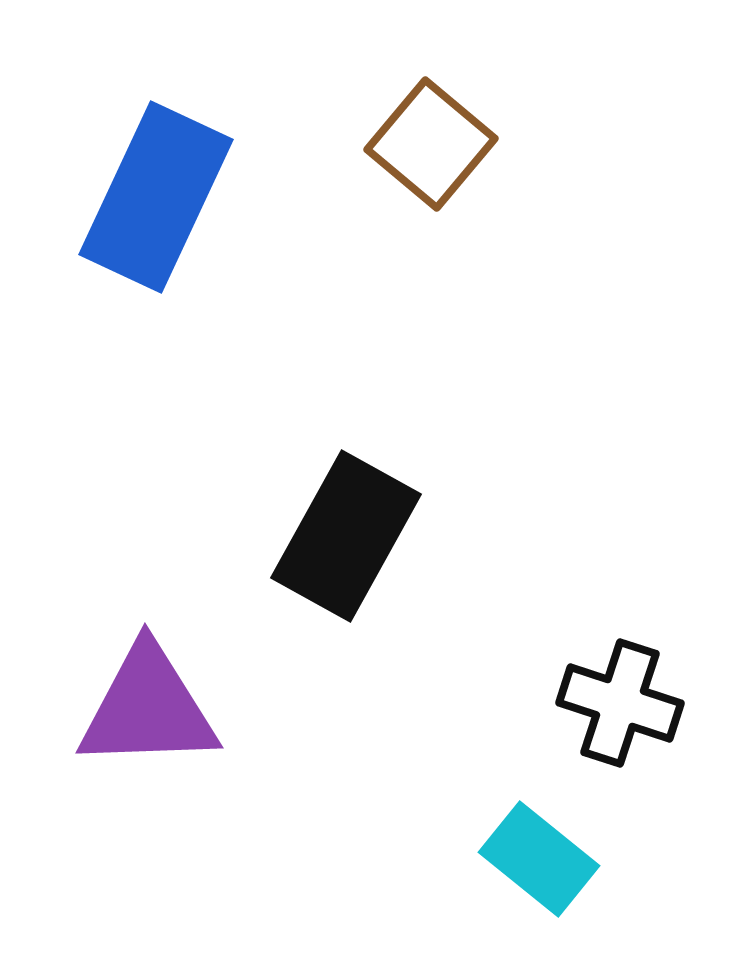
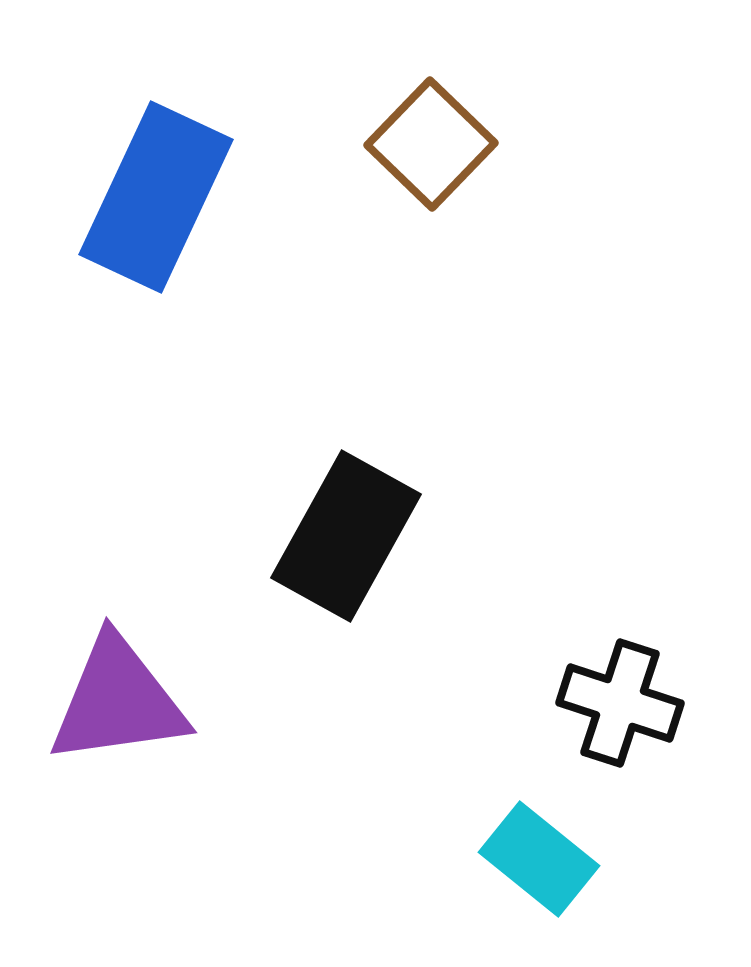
brown square: rotated 4 degrees clockwise
purple triangle: moved 30 px left, 7 px up; rotated 6 degrees counterclockwise
